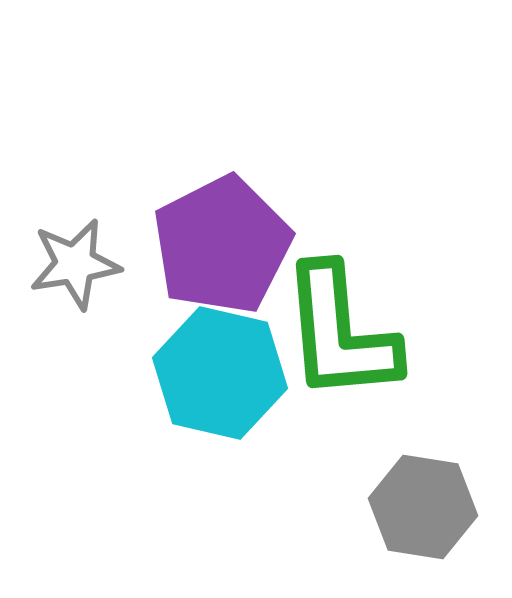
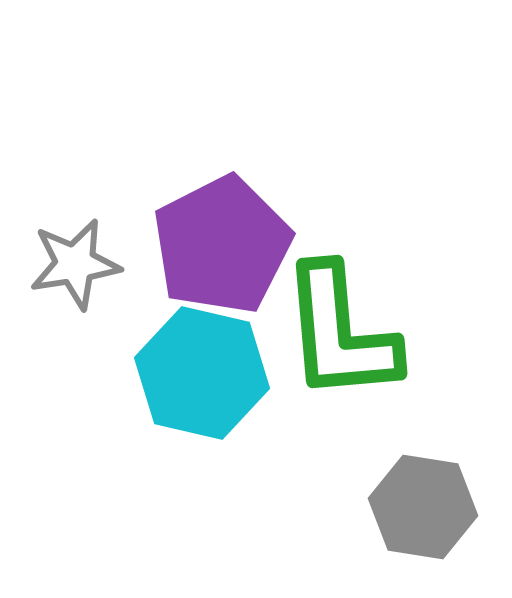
cyan hexagon: moved 18 px left
